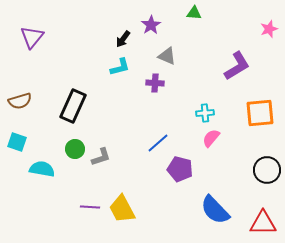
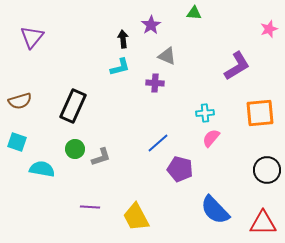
black arrow: rotated 138 degrees clockwise
yellow trapezoid: moved 14 px right, 8 px down
